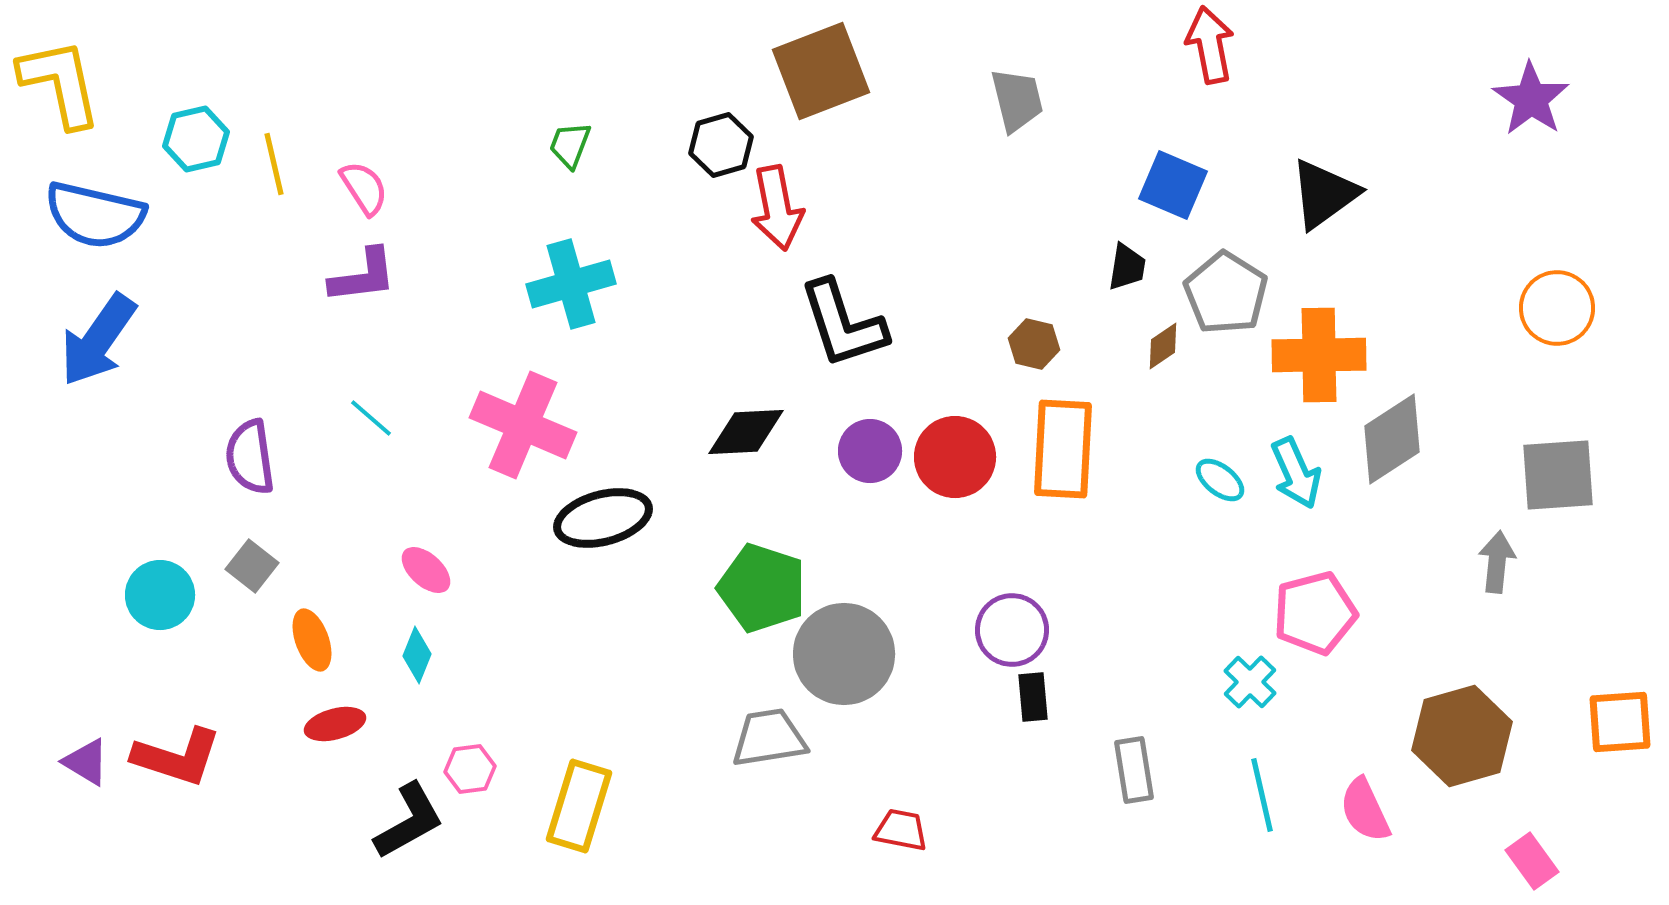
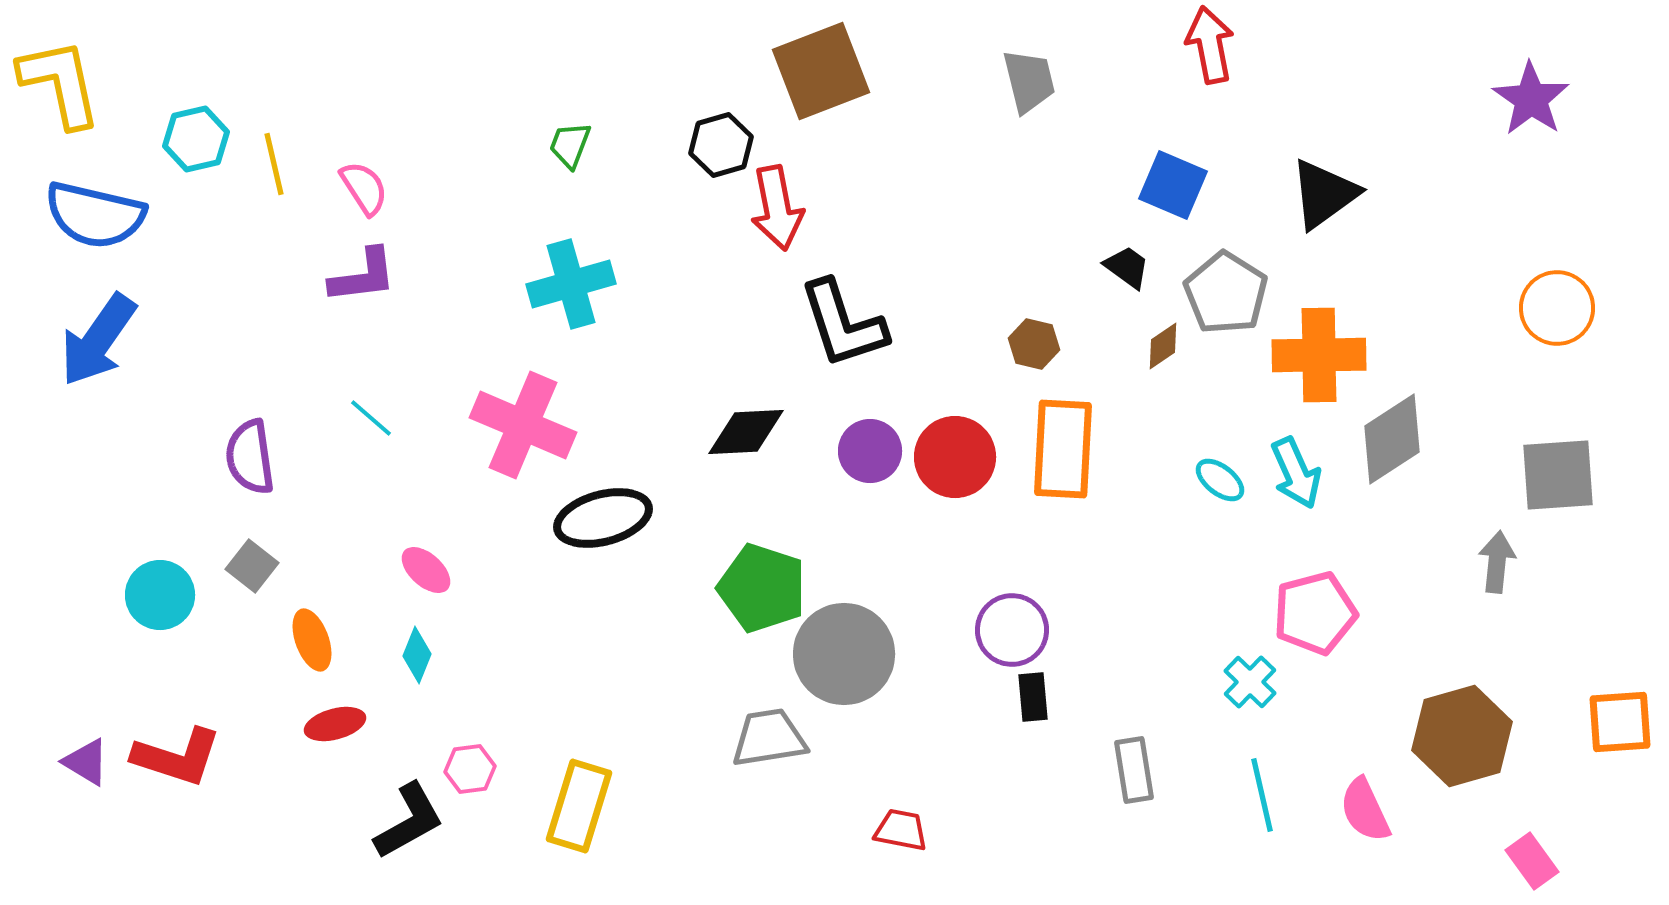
gray trapezoid at (1017, 100): moved 12 px right, 19 px up
black trapezoid at (1127, 267): rotated 63 degrees counterclockwise
